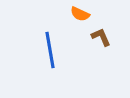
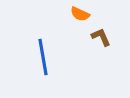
blue line: moved 7 px left, 7 px down
